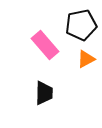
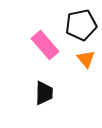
orange triangle: rotated 42 degrees counterclockwise
